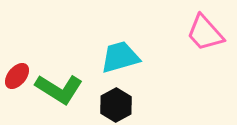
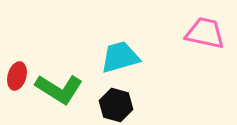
pink trapezoid: rotated 144 degrees clockwise
red ellipse: rotated 24 degrees counterclockwise
black hexagon: rotated 16 degrees counterclockwise
